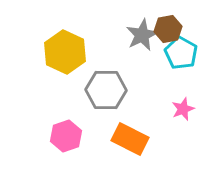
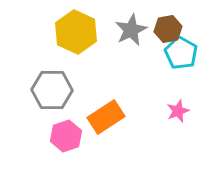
gray star: moved 11 px left, 5 px up
yellow hexagon: moved 11 px right, 20 px up
gray hexagon: moved 54 px left
pink star: moved 5 px left, 2 px down
orange rectangle: moved 24 px left, 22 px up; rotated 60 degrees counterclockwise
